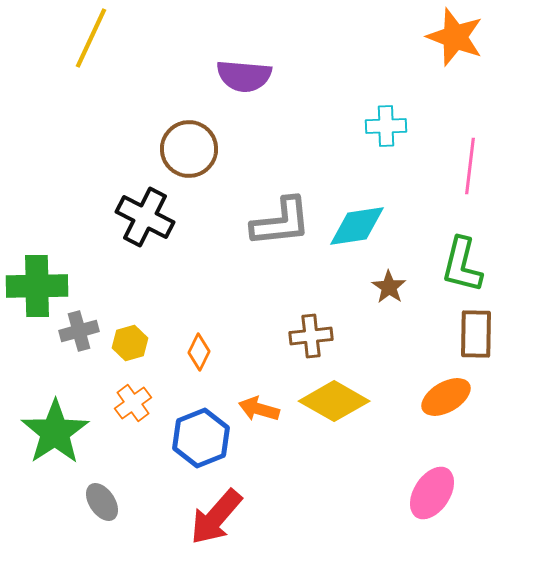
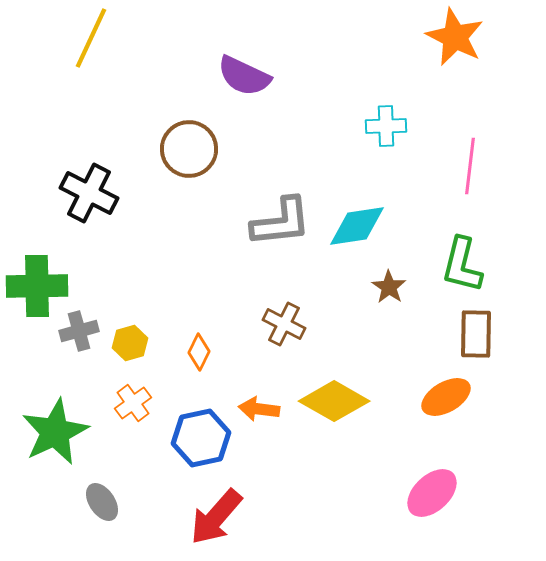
orange star: rotated 6 degrees clockwise
purple semicircle: rotated 20 degrees clockwise
black cross: moved 56 px left, 24 px up
brown cross: moved 27 px left, 12 px up; rotated 33 degrees clockwise
orange arrow: rotated 9 degrees counterclockwise
green star: rotated 8 degrees clockwise
blue hexagon: rotated 10 degrees clockwise
pink ellipse: rotated 14 degrees clockwise
